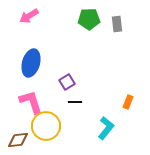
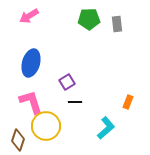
cyan L-shape: rotated 10 degrees clockwise
brown diamond: rotated 65 degrees counterclockwise
